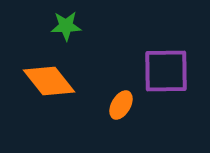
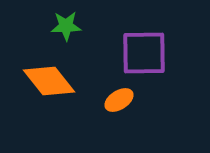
purple square: moved 22 px left, 18 px up
orange ellipse: moved 2 px left, 5 px up; rotated 28 degrees clockwise
